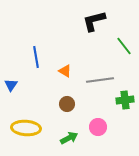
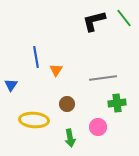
green line: moved 28 px up
orange triangle: moved 9 px left, 1 px up; rotated 32 degrees clockwise
gray line: moved 3 px right, 2 px up
green cross: moved 8 px left, 3 px down
yellow ellipse: moved 8 px right, 8 px up
green arrow: moved 1 px right; rotated 108 degrees clockwise
